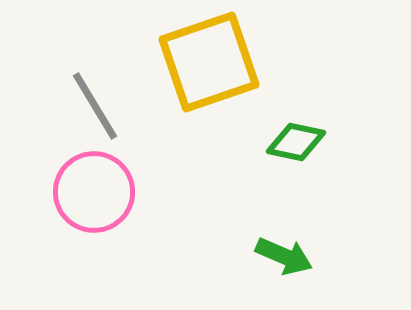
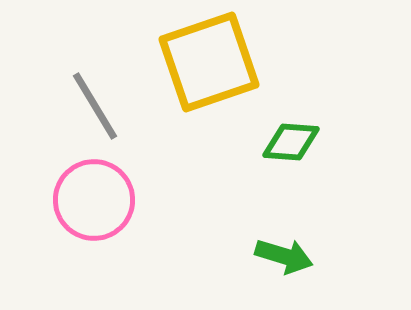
green diamond: moved 5 px left; rotated 8 degrees counterclockwise
pink circle: moved 8 px down
green arrow: rotated 6 degrees counterclockwise
